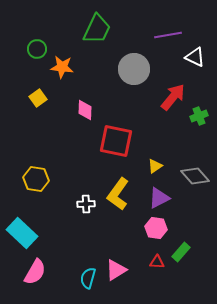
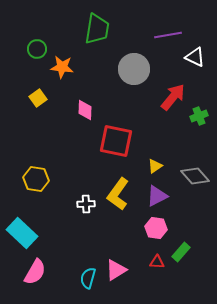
green trapezoid: rotated 16 degrees counterclockwise
purple triangle: moved 2 px left, 2 px up
